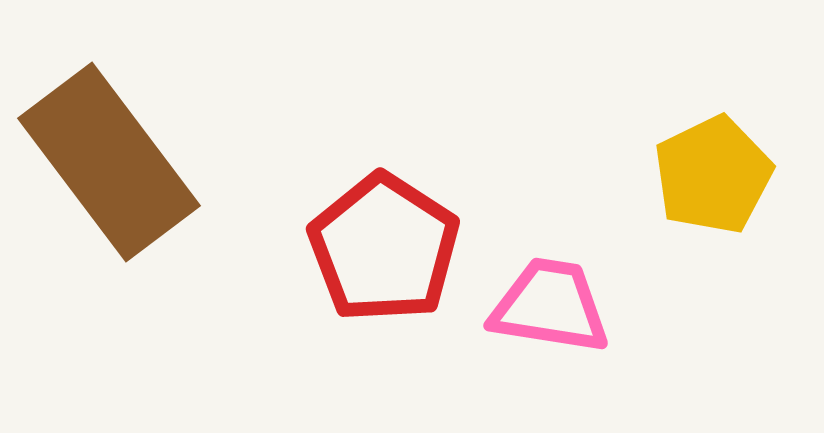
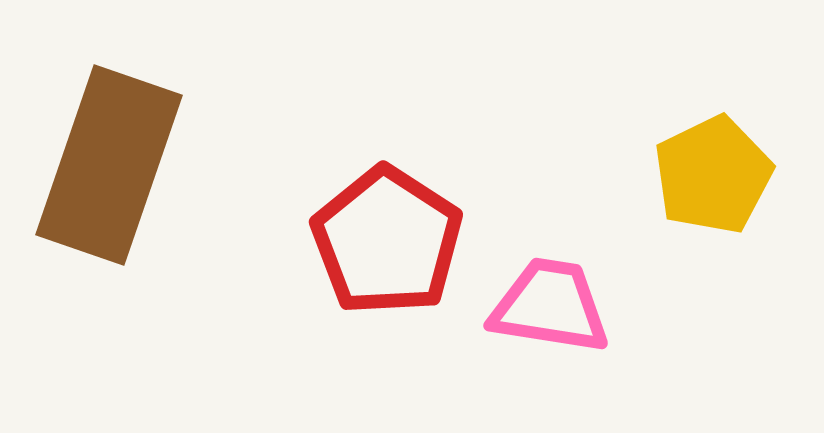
brown rectangle: moved 3 px down; rotated 56 degrees clockwise
red pentagon: moved 3 px right, 7 px up
